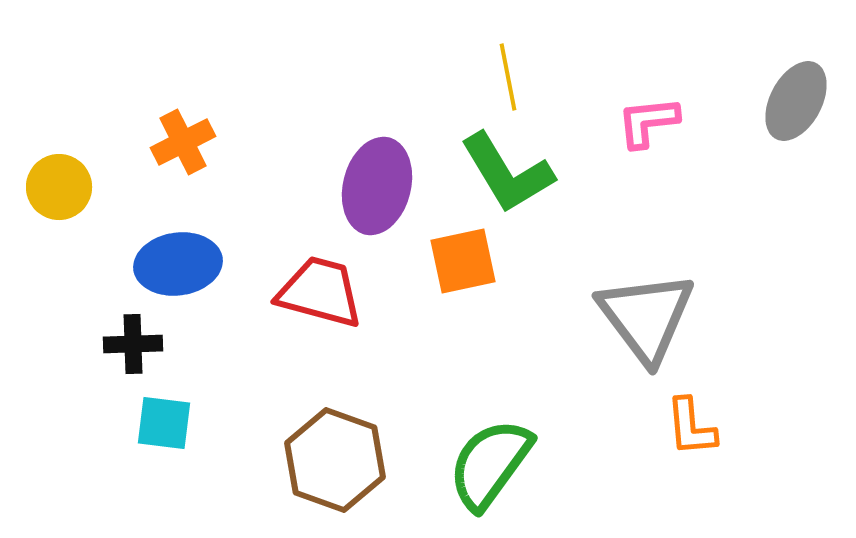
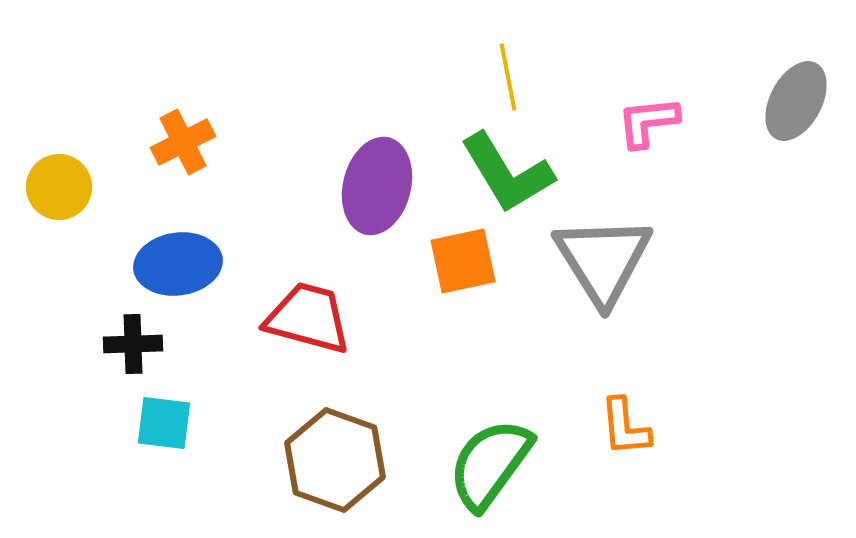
red trapezoid: moved 12 px left, 26 px down
gray triangle: moved 43 px left, 57 px up; rotated 5 degrees clockwise
orange L-shape: moved 66 px left
